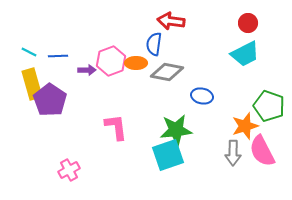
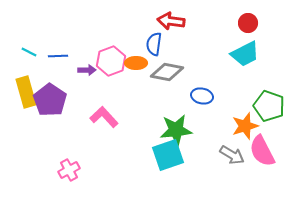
yellow rectangle: moved 6 px left, 8 px down
pink L-shape: moved 12 px left, 10 px up; rotated 36 degrees counterclockwise
gray arrow: moved 1 px left, 2 px down; rotated 60 degrees counterclockwise
